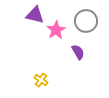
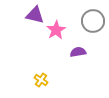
gray circle: moved 7 px right
purple semicircle: rotated 70 degrees counterclockwise
